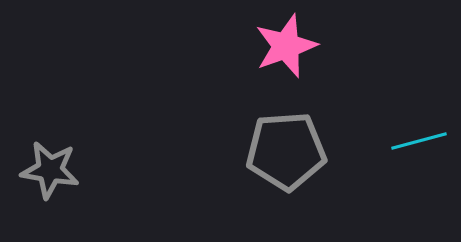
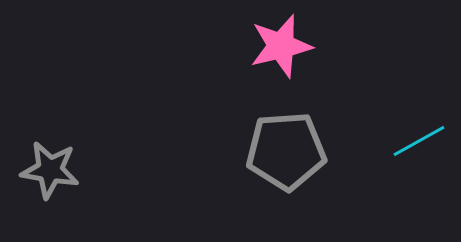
pink star: moved 5 px left; rotated 6 degrees clockwise
cyan line: rotated 14 degrees counterclockwise
